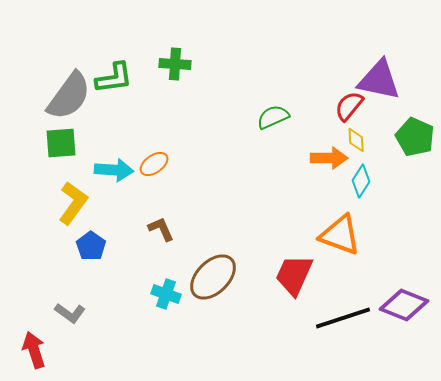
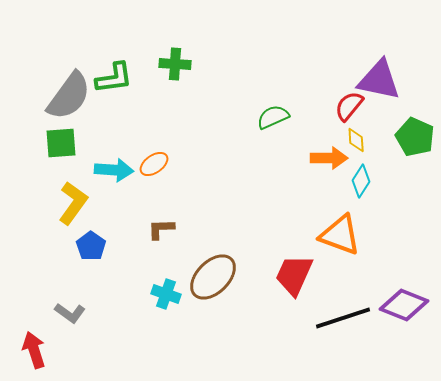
brown L-shape: rotated 68 degrees counterclockwise
